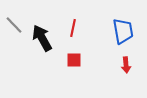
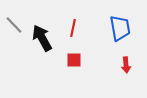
blue trapezoid: moved 3 px left, 3 px up
